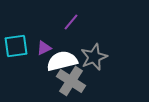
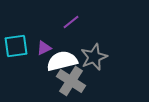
purple line: rotated 12 degrees clockwise
